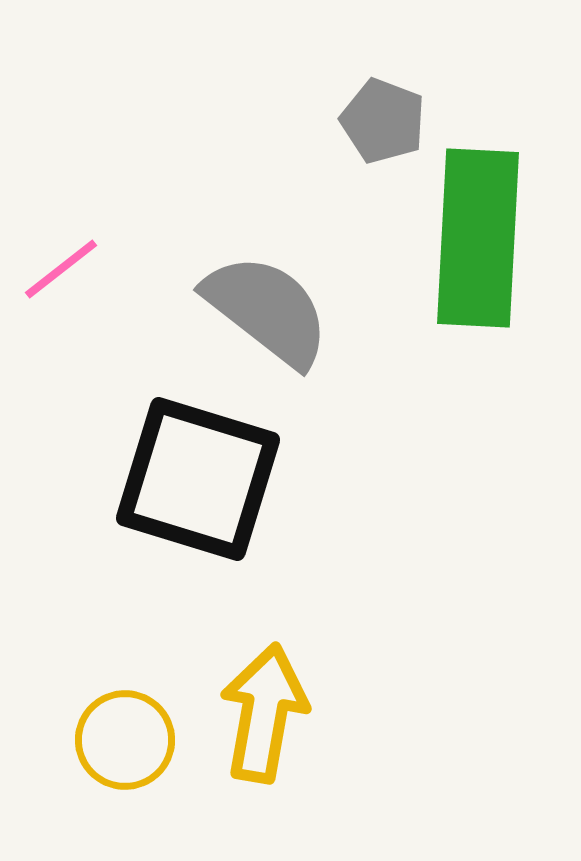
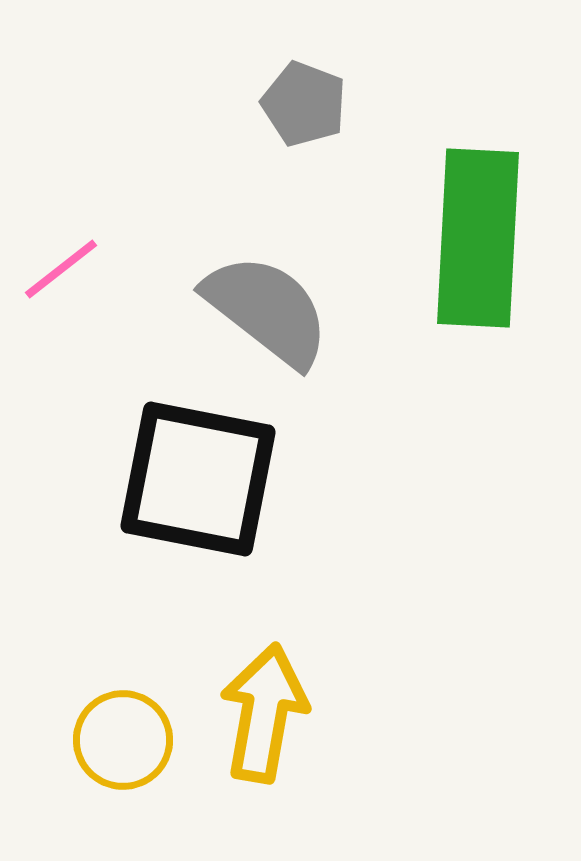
gray pentagon: moved 79 px left, 17 px up
black square: rotated 6 degrees counterclockwise
yellow circle: moved 2 px left
